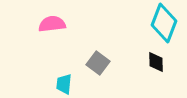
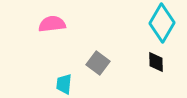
cyan diamond: moved 2 px left; rotated 9 degrees clockwise
